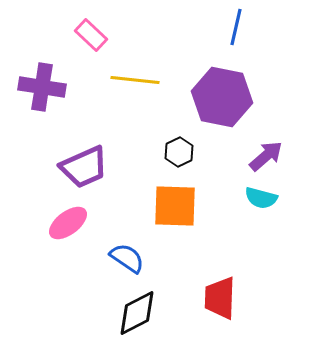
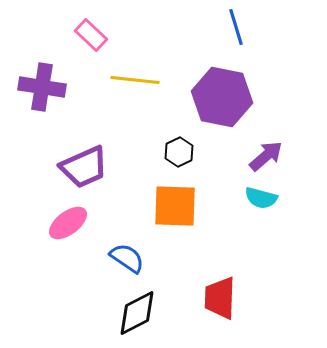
blue line: rotated 30 degrees counterclockwise
